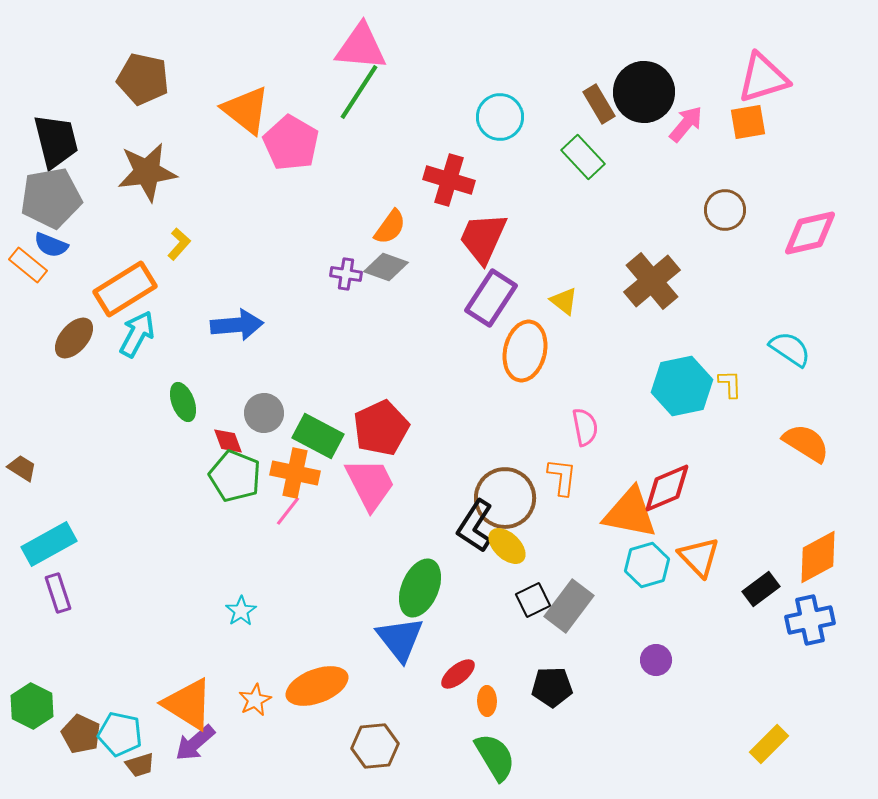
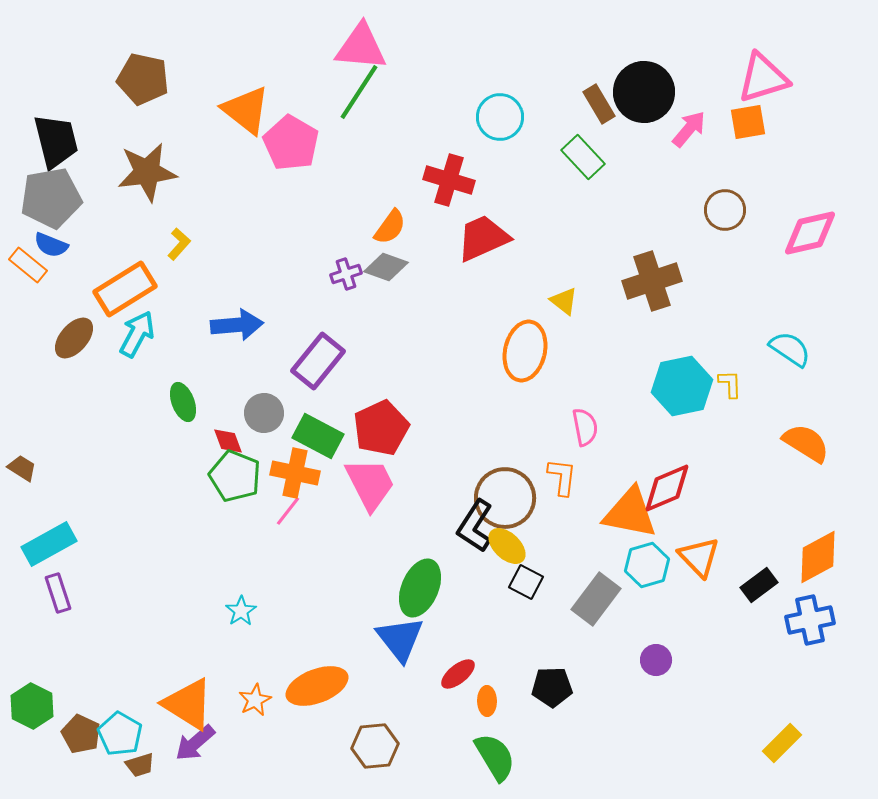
pink arrow at (686, 124): moved 3 px right, 5 px down
red trapezoid at (483, 238): rotated 42 degrees clockwise
purple cross at (346, 274): rotated 28 degrees counterclockwise
brown cross at (652, 281): rotated 22 degrees clockwise
purple rectangle at (491, 298): moved 173 px left, 63 px down; rotated 6 degrees clockwise
black rectangle at (761, 589): moved 2 px left, 4 px up
black square at (533, 600): moved 7 px left, 18 px up; rotated 36 degrees counterclockwise
gray rectangle at (569, 606): moved 27 px right, 7 px up
cyan pentagon at (120, 734): rotated 18 degrees clockwise
yellow rectangle at (769, 744): moved 13 px right, 1 px up
